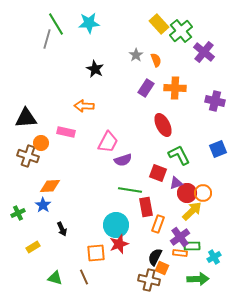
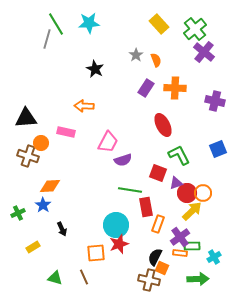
green cross at (181, 31): moved 14 px right, 2 px up
